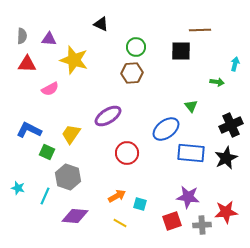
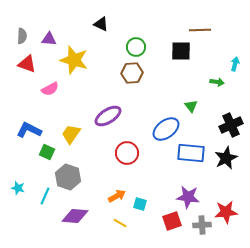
red triangle: rotated 18 degrees clockwise
